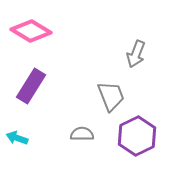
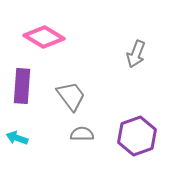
pink diamond: moved 13 px right, 6 px down
purple rectangle: moved 9 px left; rotated 28 degrees counterclockwise
gray trapezoid: moved 40 px left; rotated 16 degrees counterclockwise
purple hexagon: rotated 6 degrees clockwise
